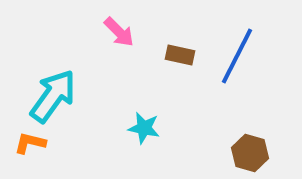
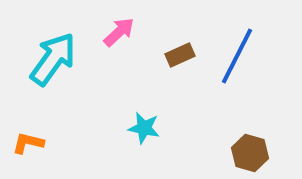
pink arrow: rotated 88 degrees counterclockwise
brown rectangle: rotated 36 degrees counterclockwise
cyan arrow: moved 37 px up
orange L-shape: moved 2 px left
